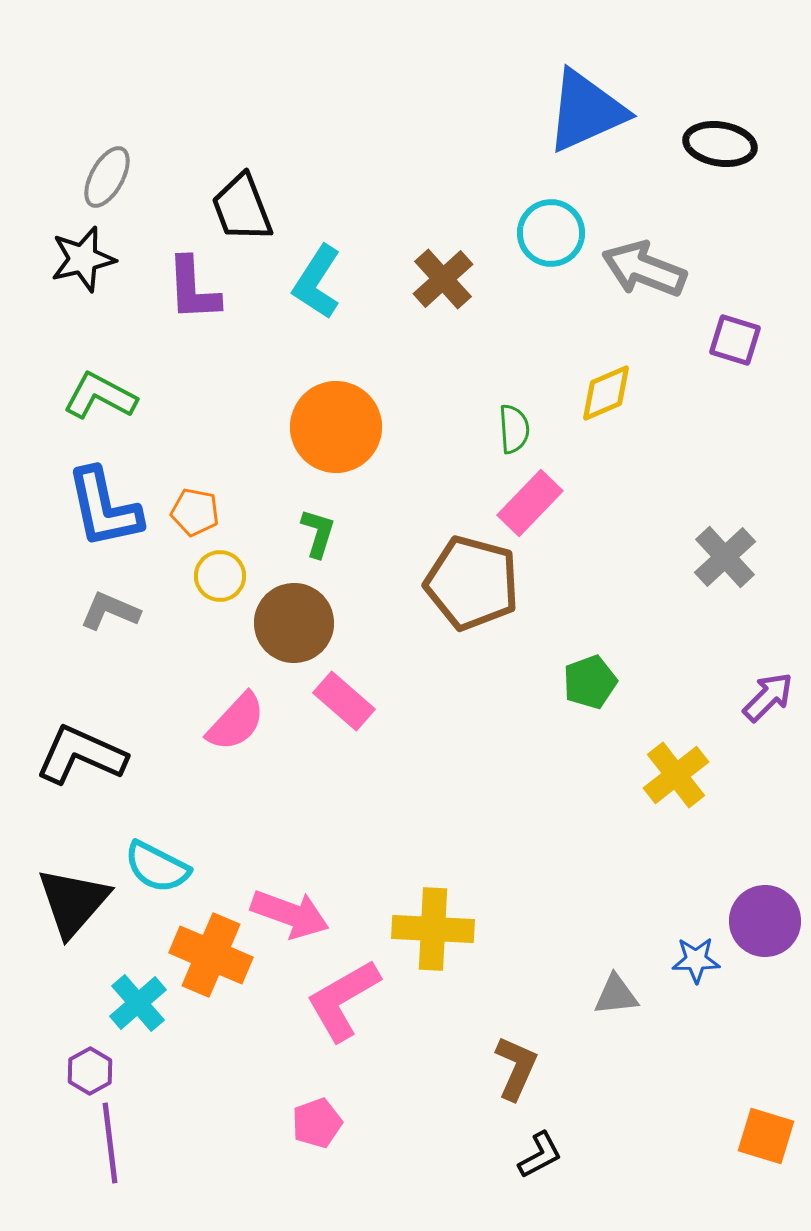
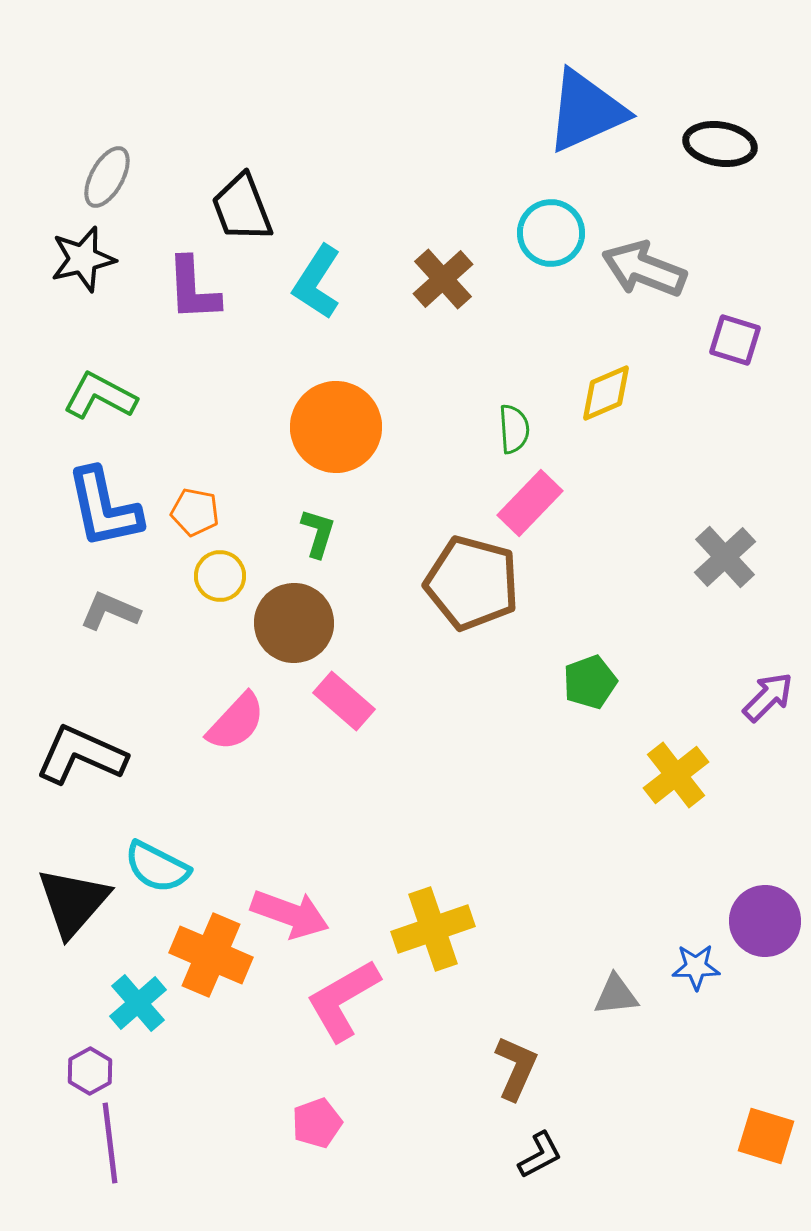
yellow cross at (433, 929): rotated 22 degrees counterclockwise
blue star at (696, 960): moved 7 px down
